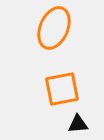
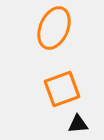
orange square: rotated 9 degrees counterclockwise
